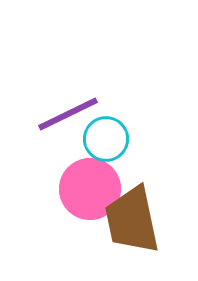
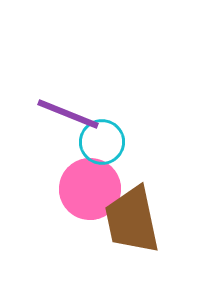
purple line: rotated 48 degrees clockwise
cyan circle: moved 4 px left, 3 px down
